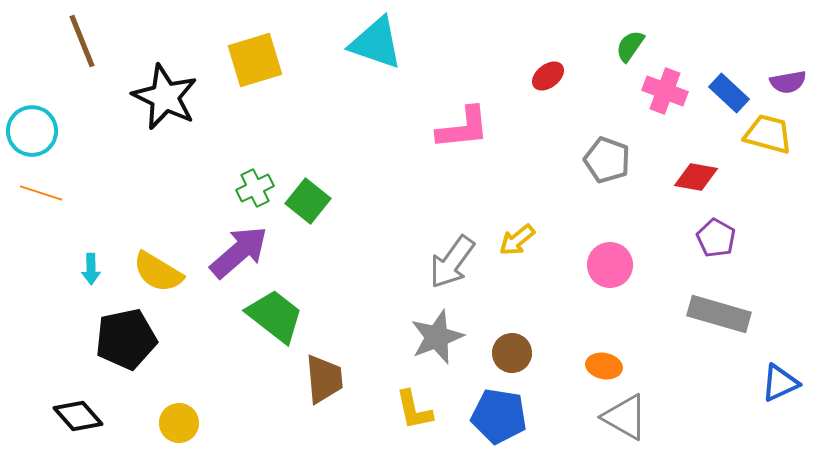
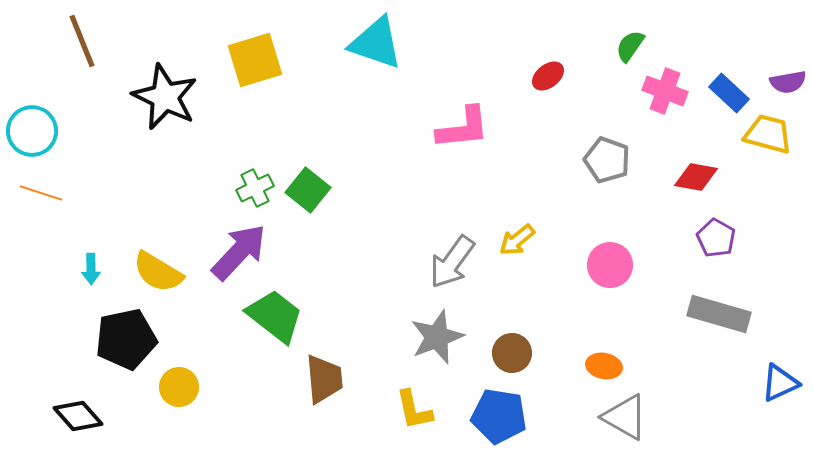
green square: moved 11 px up
purple arrow: rotated 6 degrees counterclockwise
yellow circle: moved 36 px up
